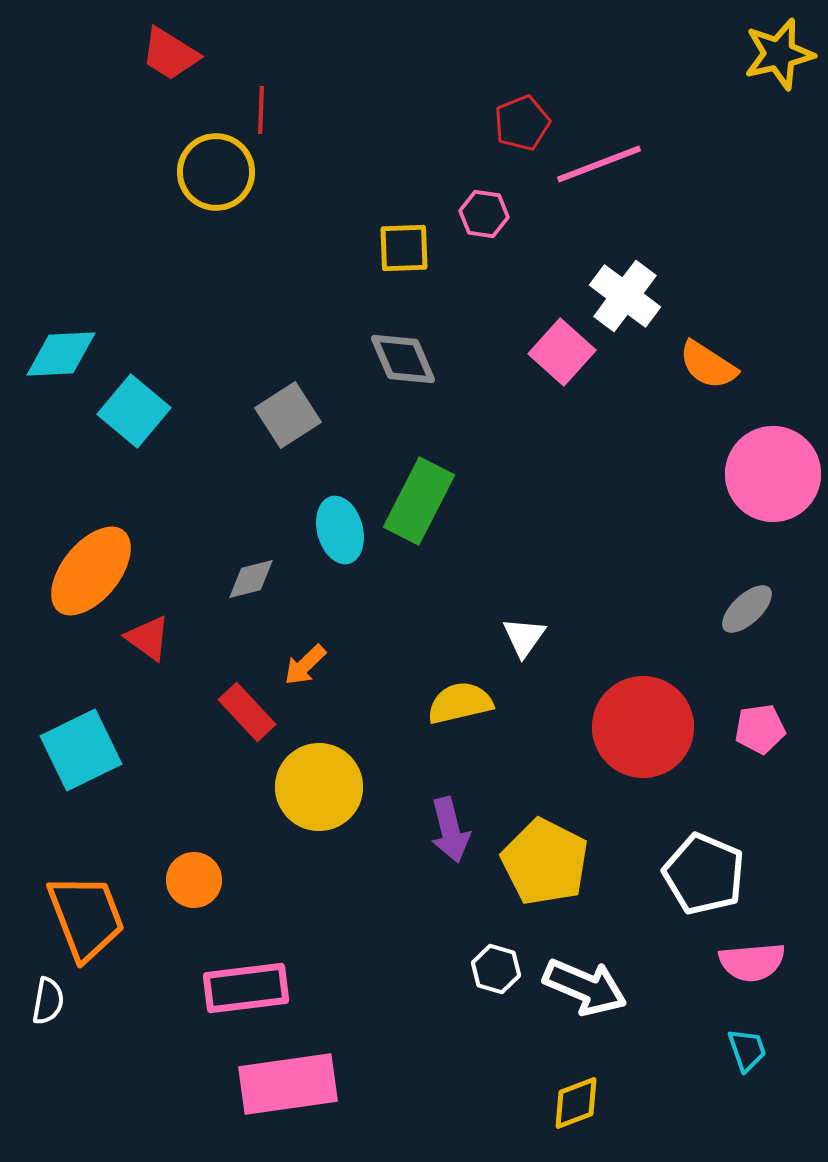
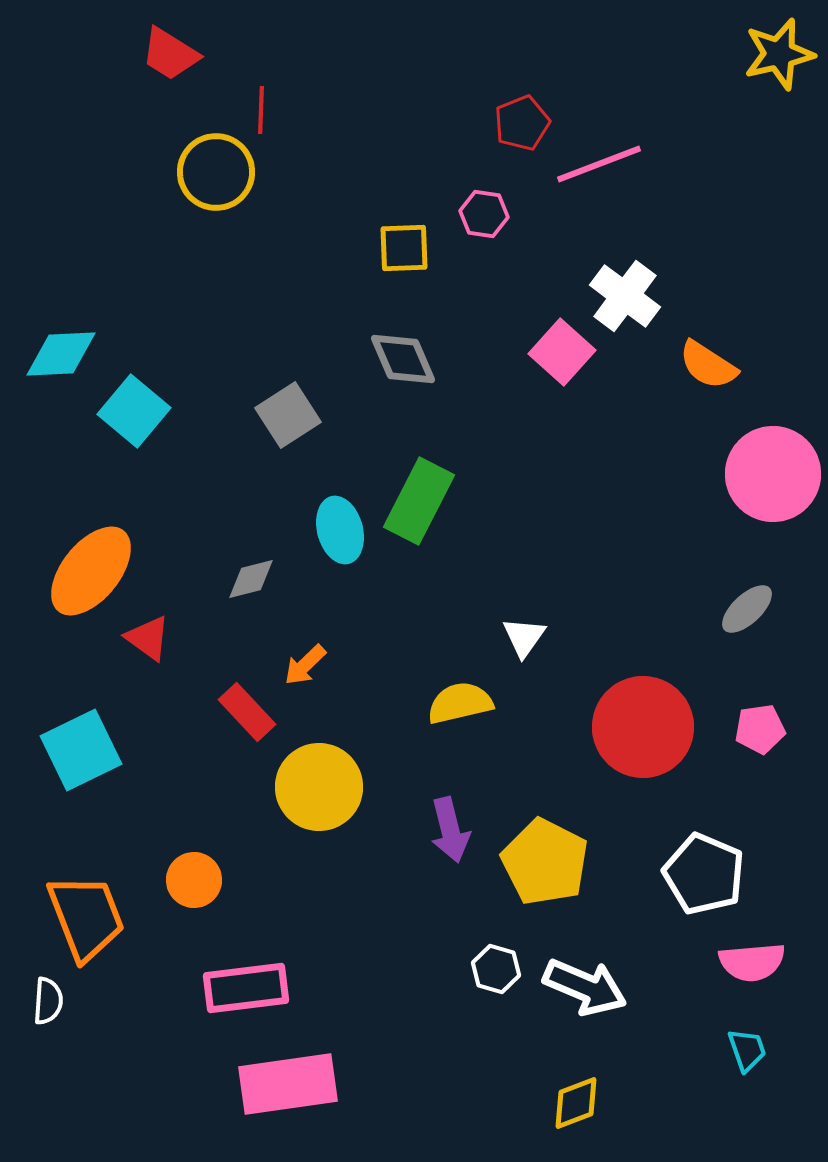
white semicircle at (48, 1001): rotated 6 degrees counterclockwise
